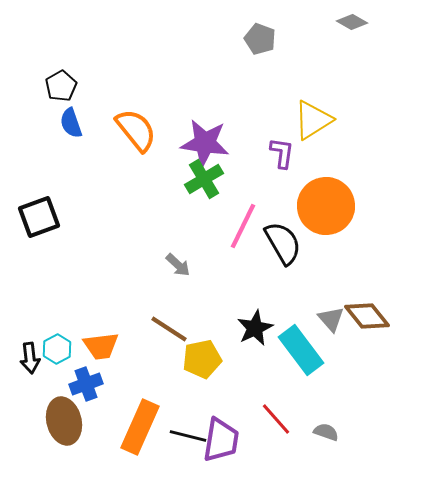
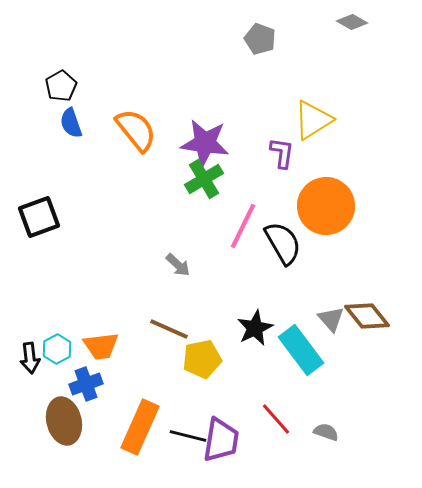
brown line: rotated 9 degrees counterclockwise
